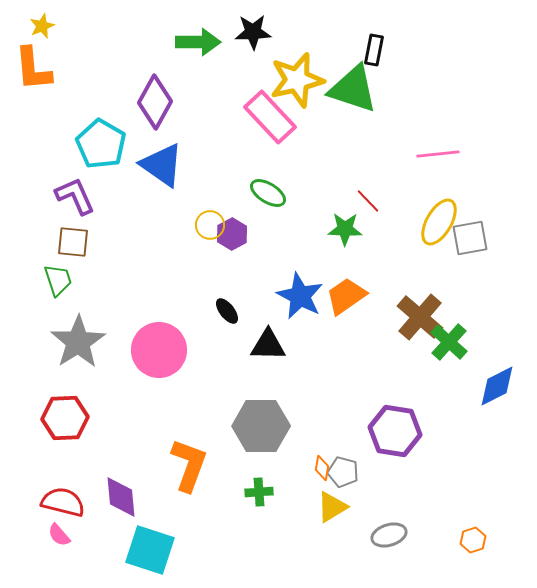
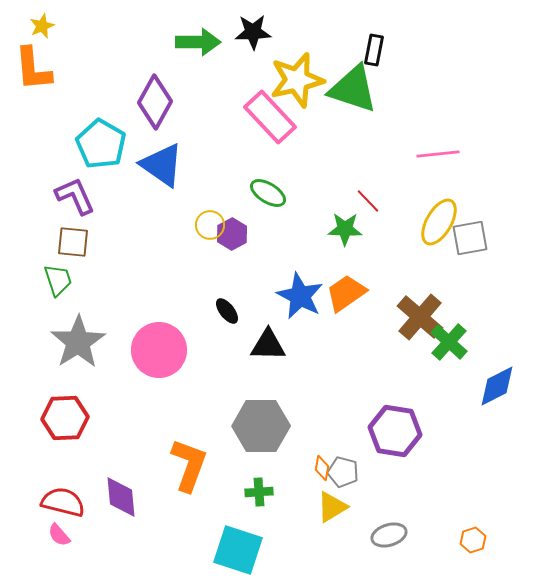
orange trapezoid at (346, 296): moved 3 px up
cyan square at (150, 550): moved 88 px right
